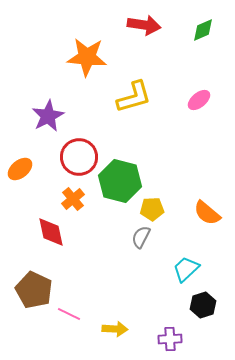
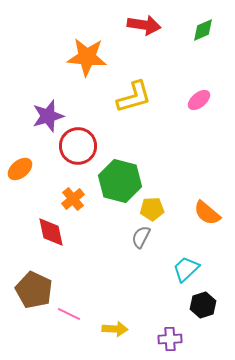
purple star: rotated 12 degrees clockwise
red circle: moved 1 px left, 11 px up
